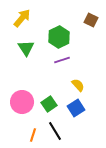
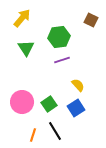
green hexagon: rotated 20 degrees clockwise
